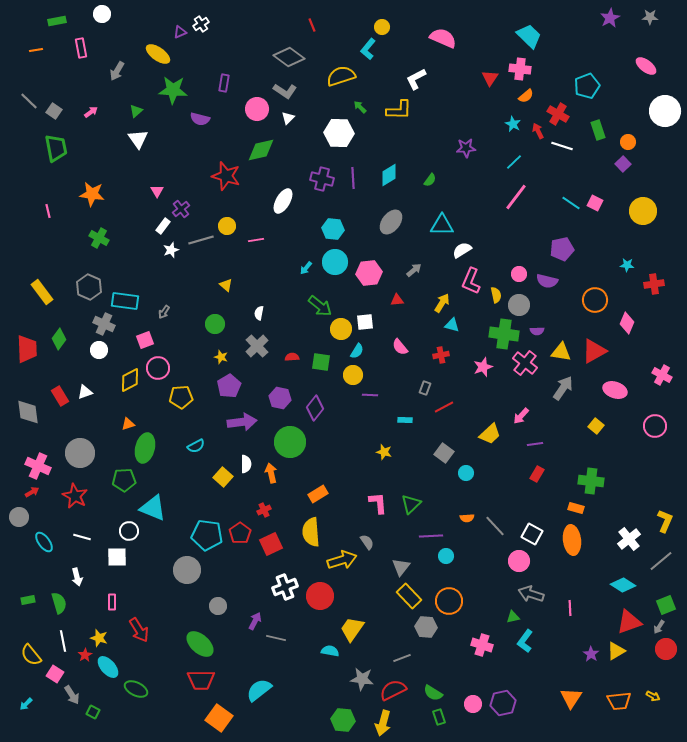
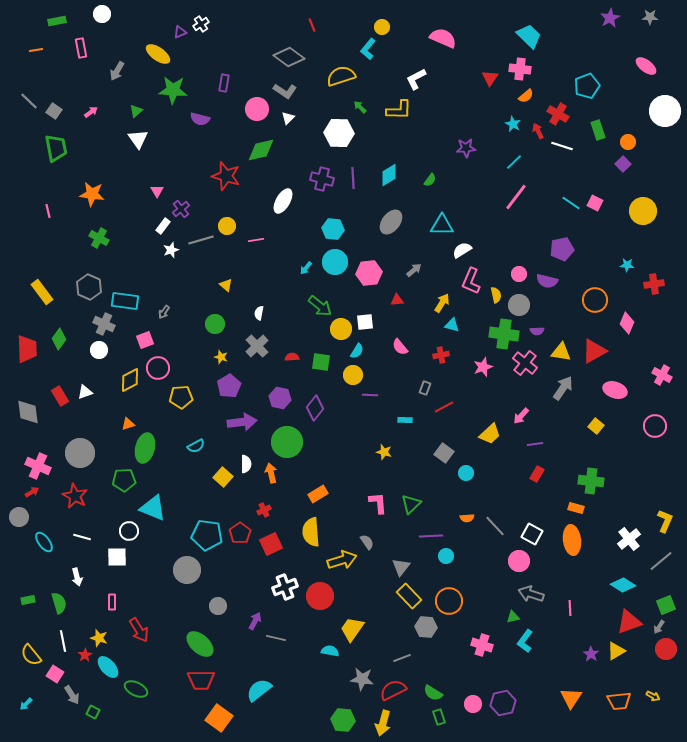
green circle at (290, 442): moved 3 px left
